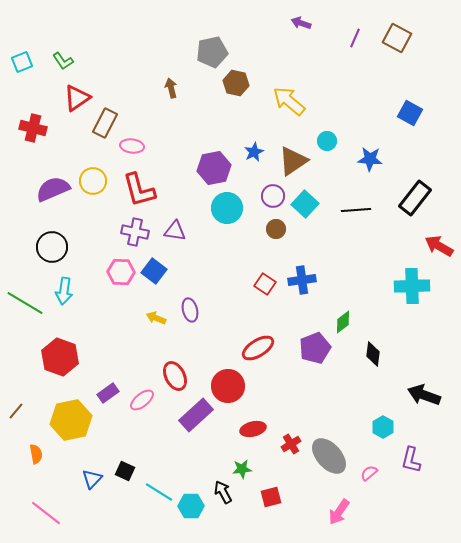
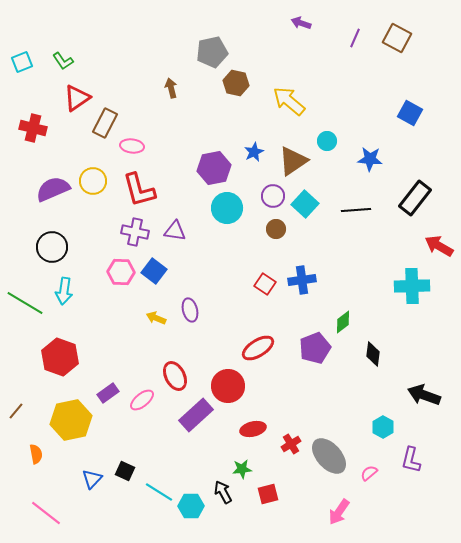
red square at (271, 497): moved 3 px left, 3 px up
